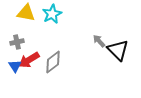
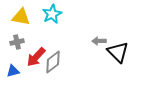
yellow triangle: moved 5 px left, 4 px down
gray arrow: rotated 48 degrees counterclockwise
black triangle: moved 2 px down
red arrow: moved 7 px right, 3 px up; rotated 15 degrees counterclockwise
blue triangle: moved 2 px left, 5 px down; rotated 48 degrees clockwise
